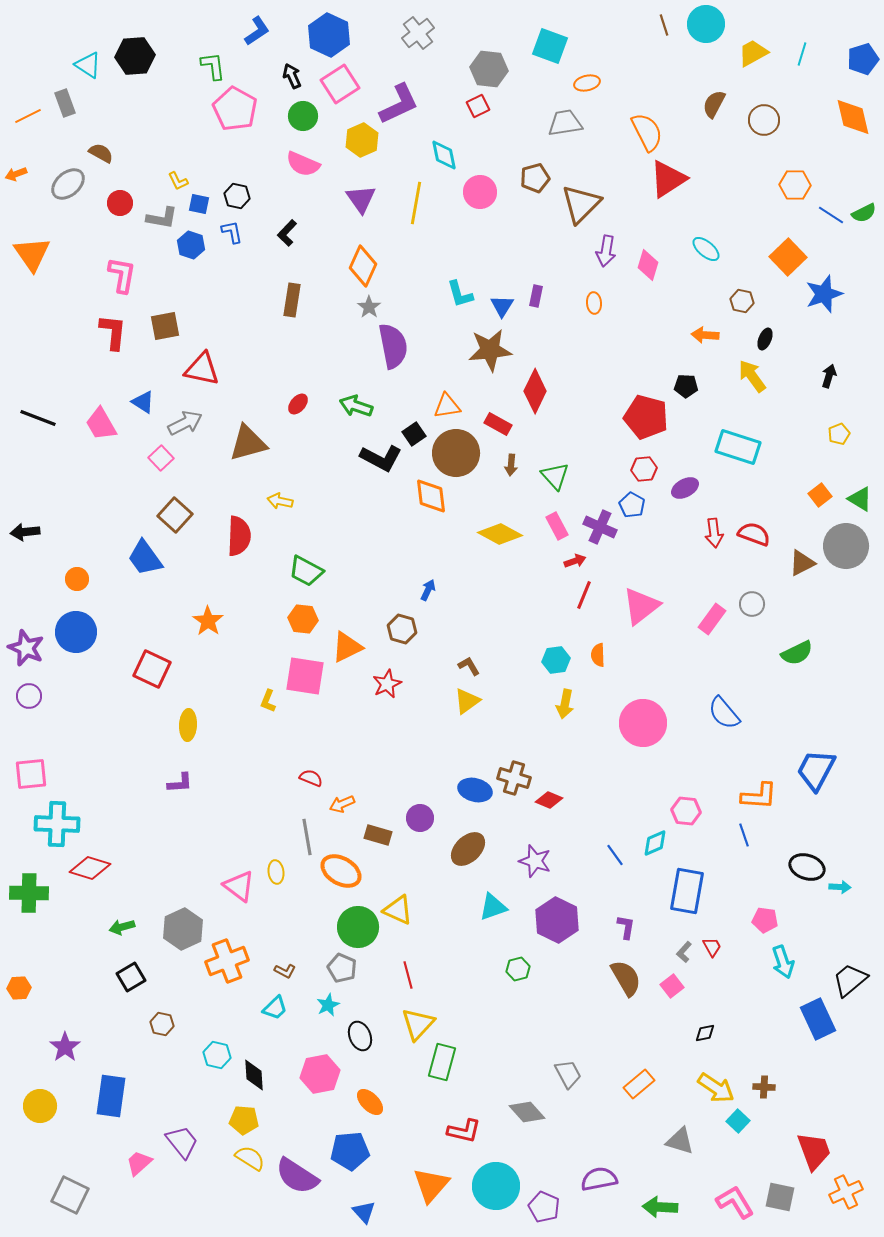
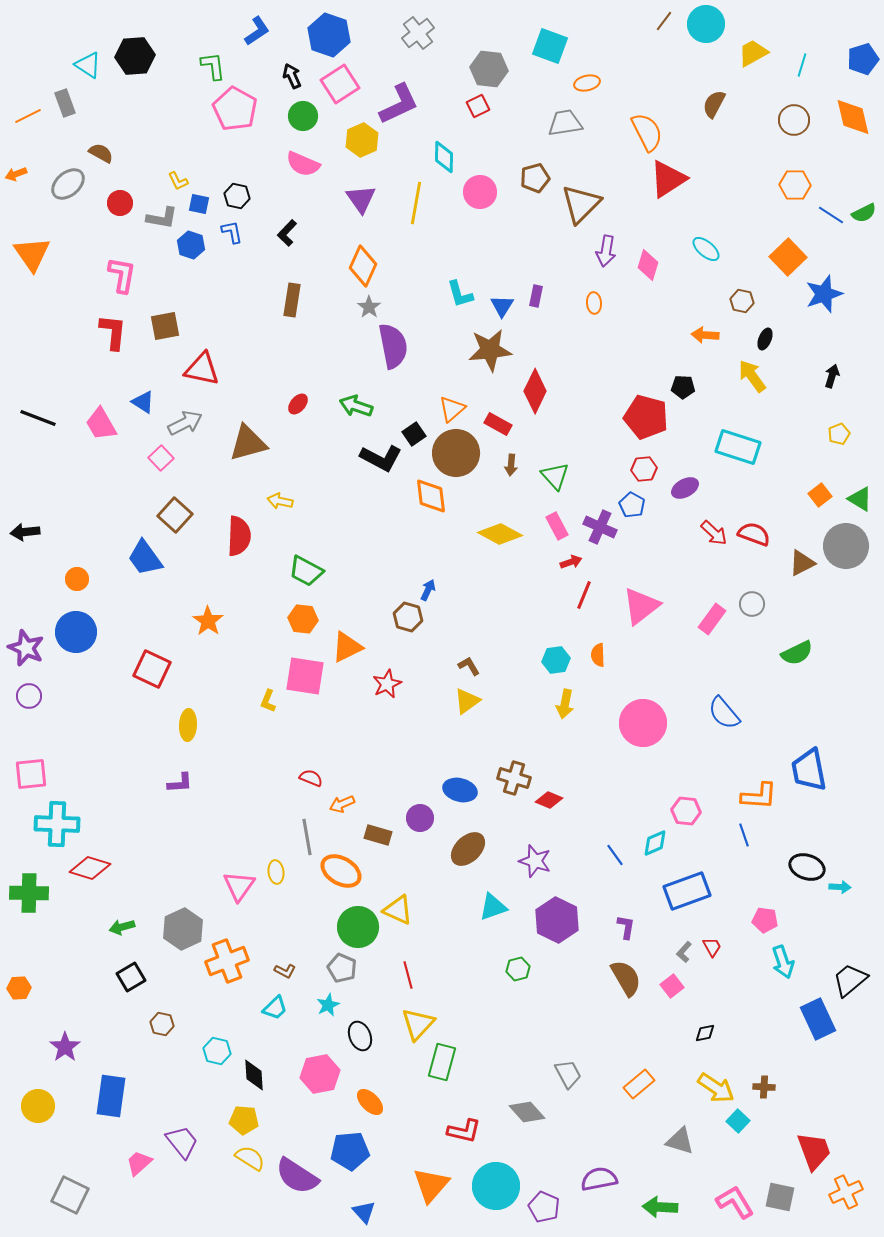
brown line at (664, 25): moved 4 px up; rotated 55 degrees clockwise
blue hexagon at (329, 35): rotated 6 degrees counterclockwise
cyan line at (802, 54): moved 11 px down
brown circle at (764, 120): moved 30 px right
cyan diamond at (444, 155): moved 2 px down; rotated 12 degrees clockwise
black arrow at (829, 376): moved 3 px right
black pentagon at (686, 386): moved 3 px left, 1 px down
orange triangle at (447, 406): moved 5 px right, 3 px down; rotated 32 degrees counterclockwise
red arrow at (714, 533): rotated 40 degrees counterclockwise
red arrow at (575, 561): moved 4 px left, 1 px down
brown hexagon at (402, 629): moved 6 px right, 12 px up
blue trapezoid at (816, 770): moved 7 px left; rotated 39 degrees counterclockwise
blue ellipse at (475, 790): moved 15 px left
pink triangle at (239, 886): rotated 28 degrees clockwise
blue rectangle at (687, 891): rotated 60 degrees clockwise
cyan hexagon at (217, 1055): moved 4 px up
yellow circle at (40, 1106): moved 2 px left
